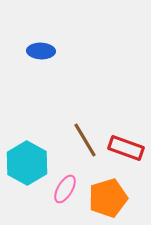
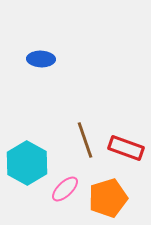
blue ellipse: moved 8 px down
brown line: rotated 12 degrees clockwise
pink ellipse: rotated 16 degrees clockwise
